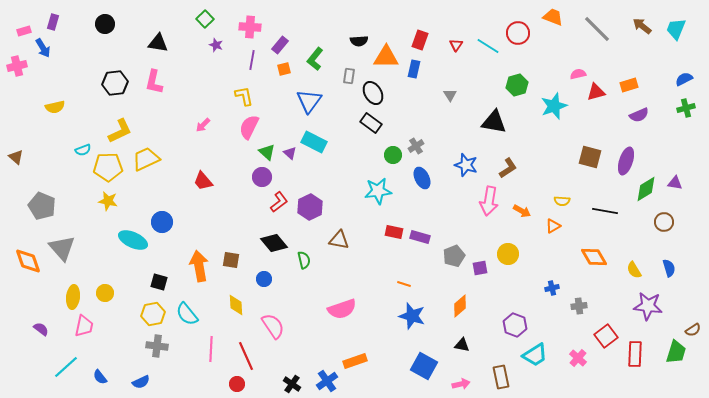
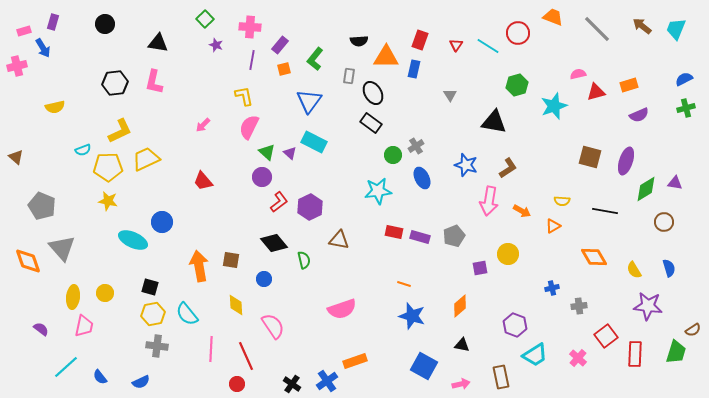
gray pentagon at (454, 256): moved 20 px up
black square at (159, 282): moved 9 px left, 5 px down
